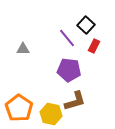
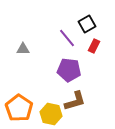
black square: moved 1 px right, 1 px up; rotated 18 degrees clockwise
